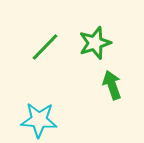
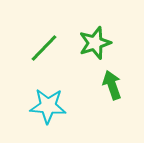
green line: moved 1 px left, 1 px down
cyan star: moved 9 px right, 14 px up
